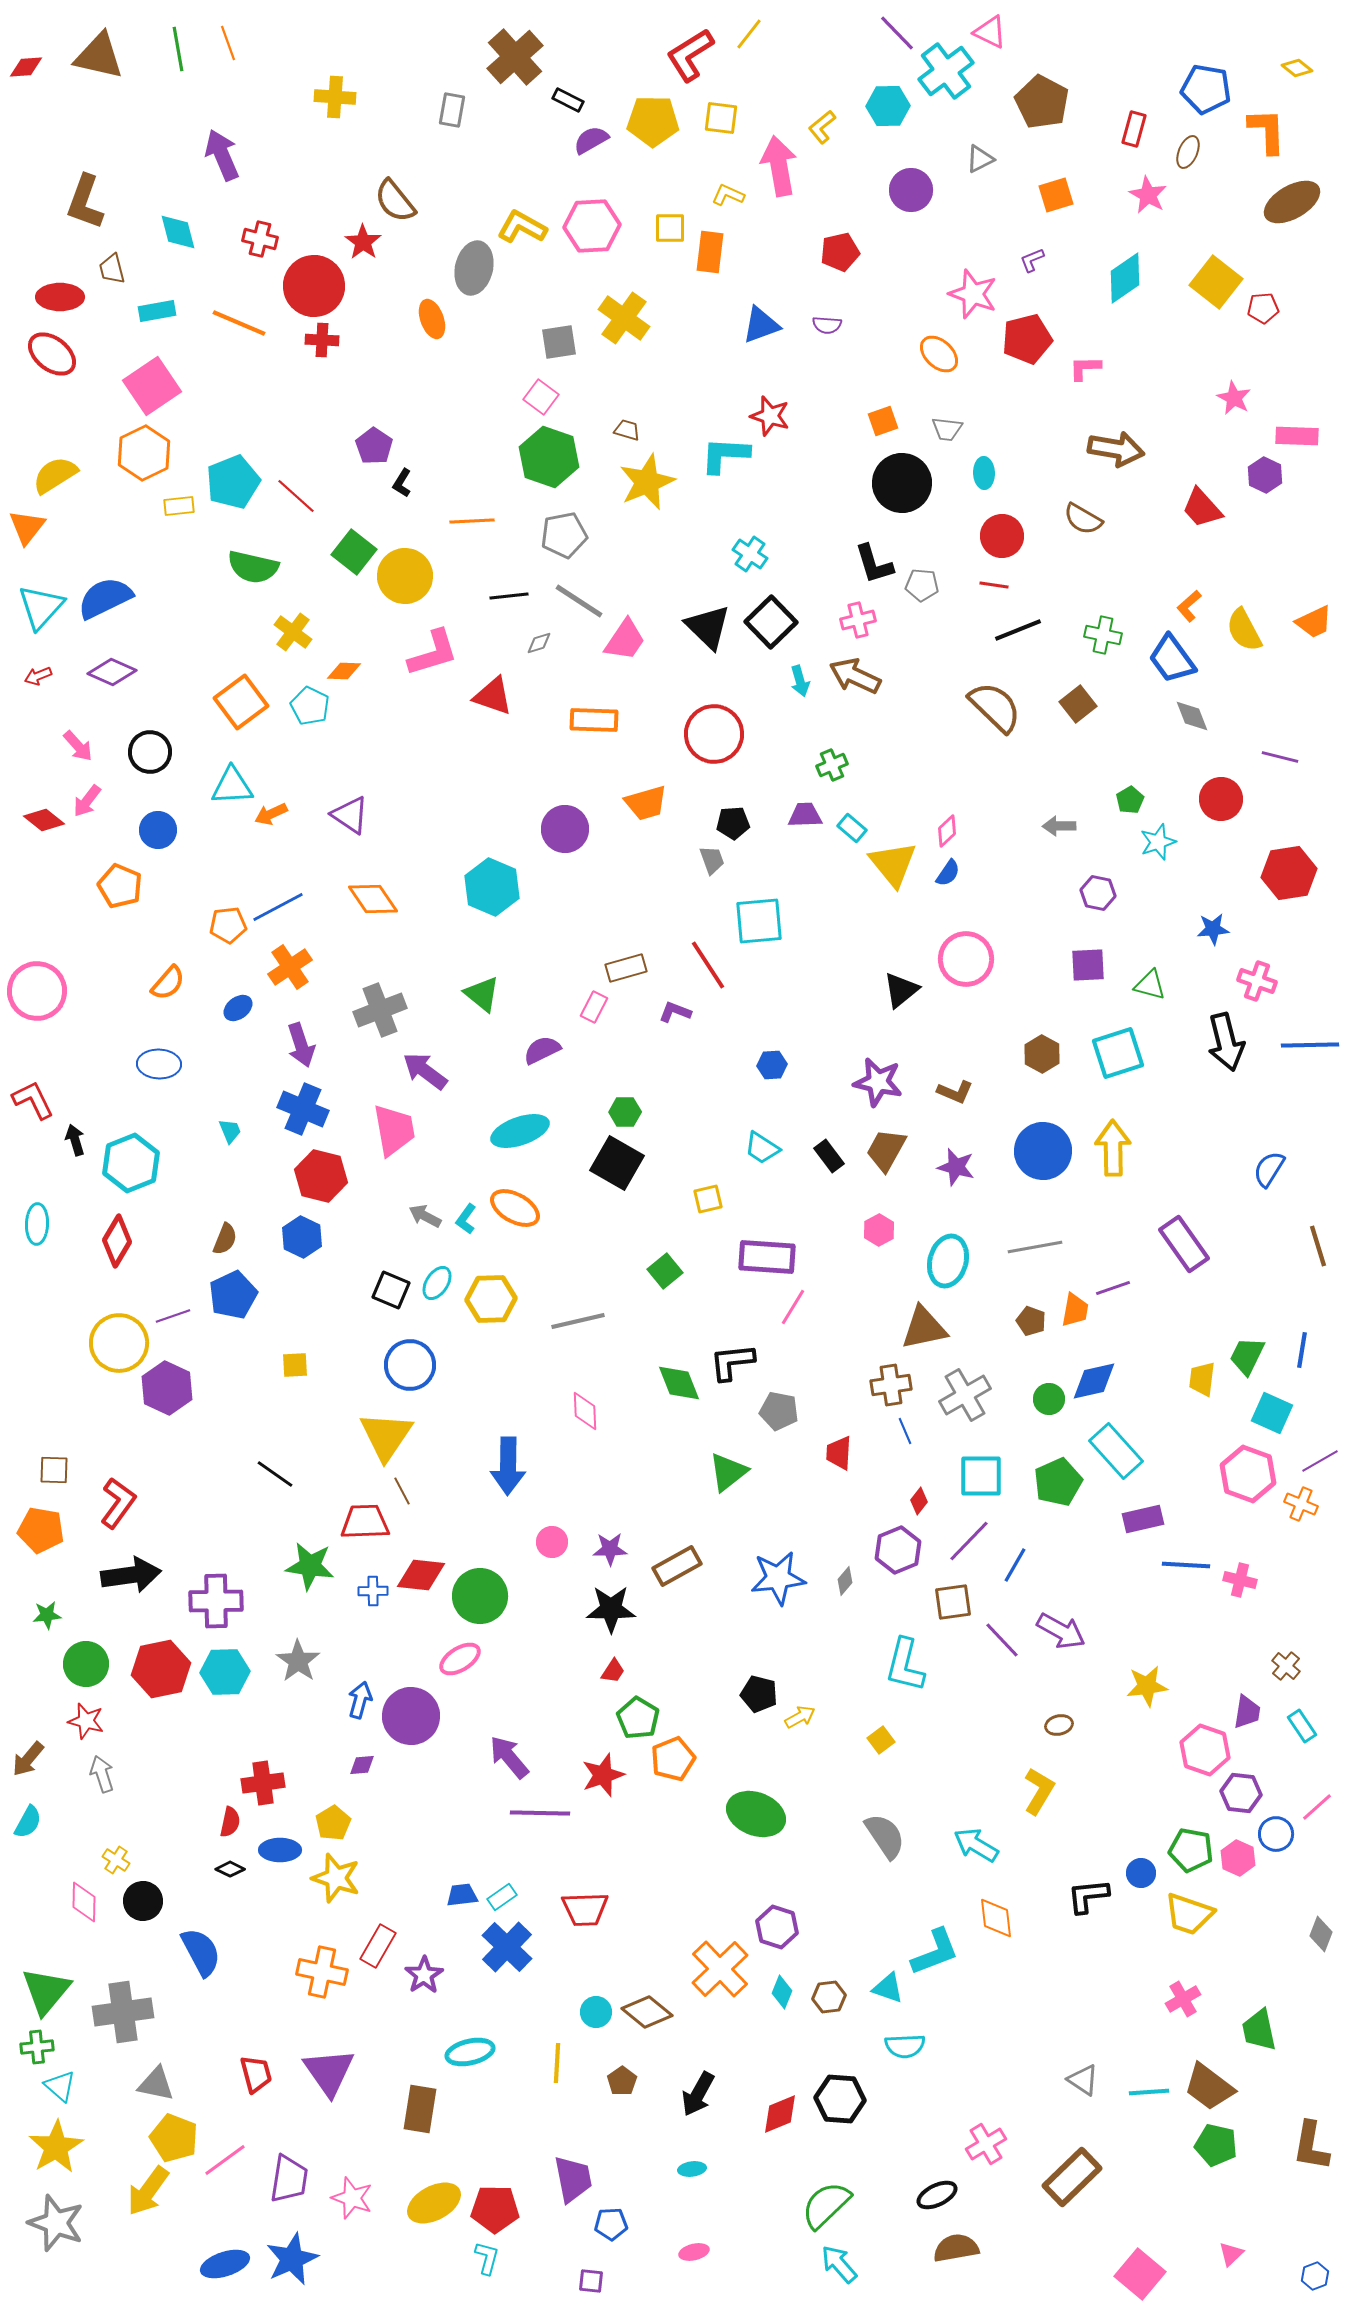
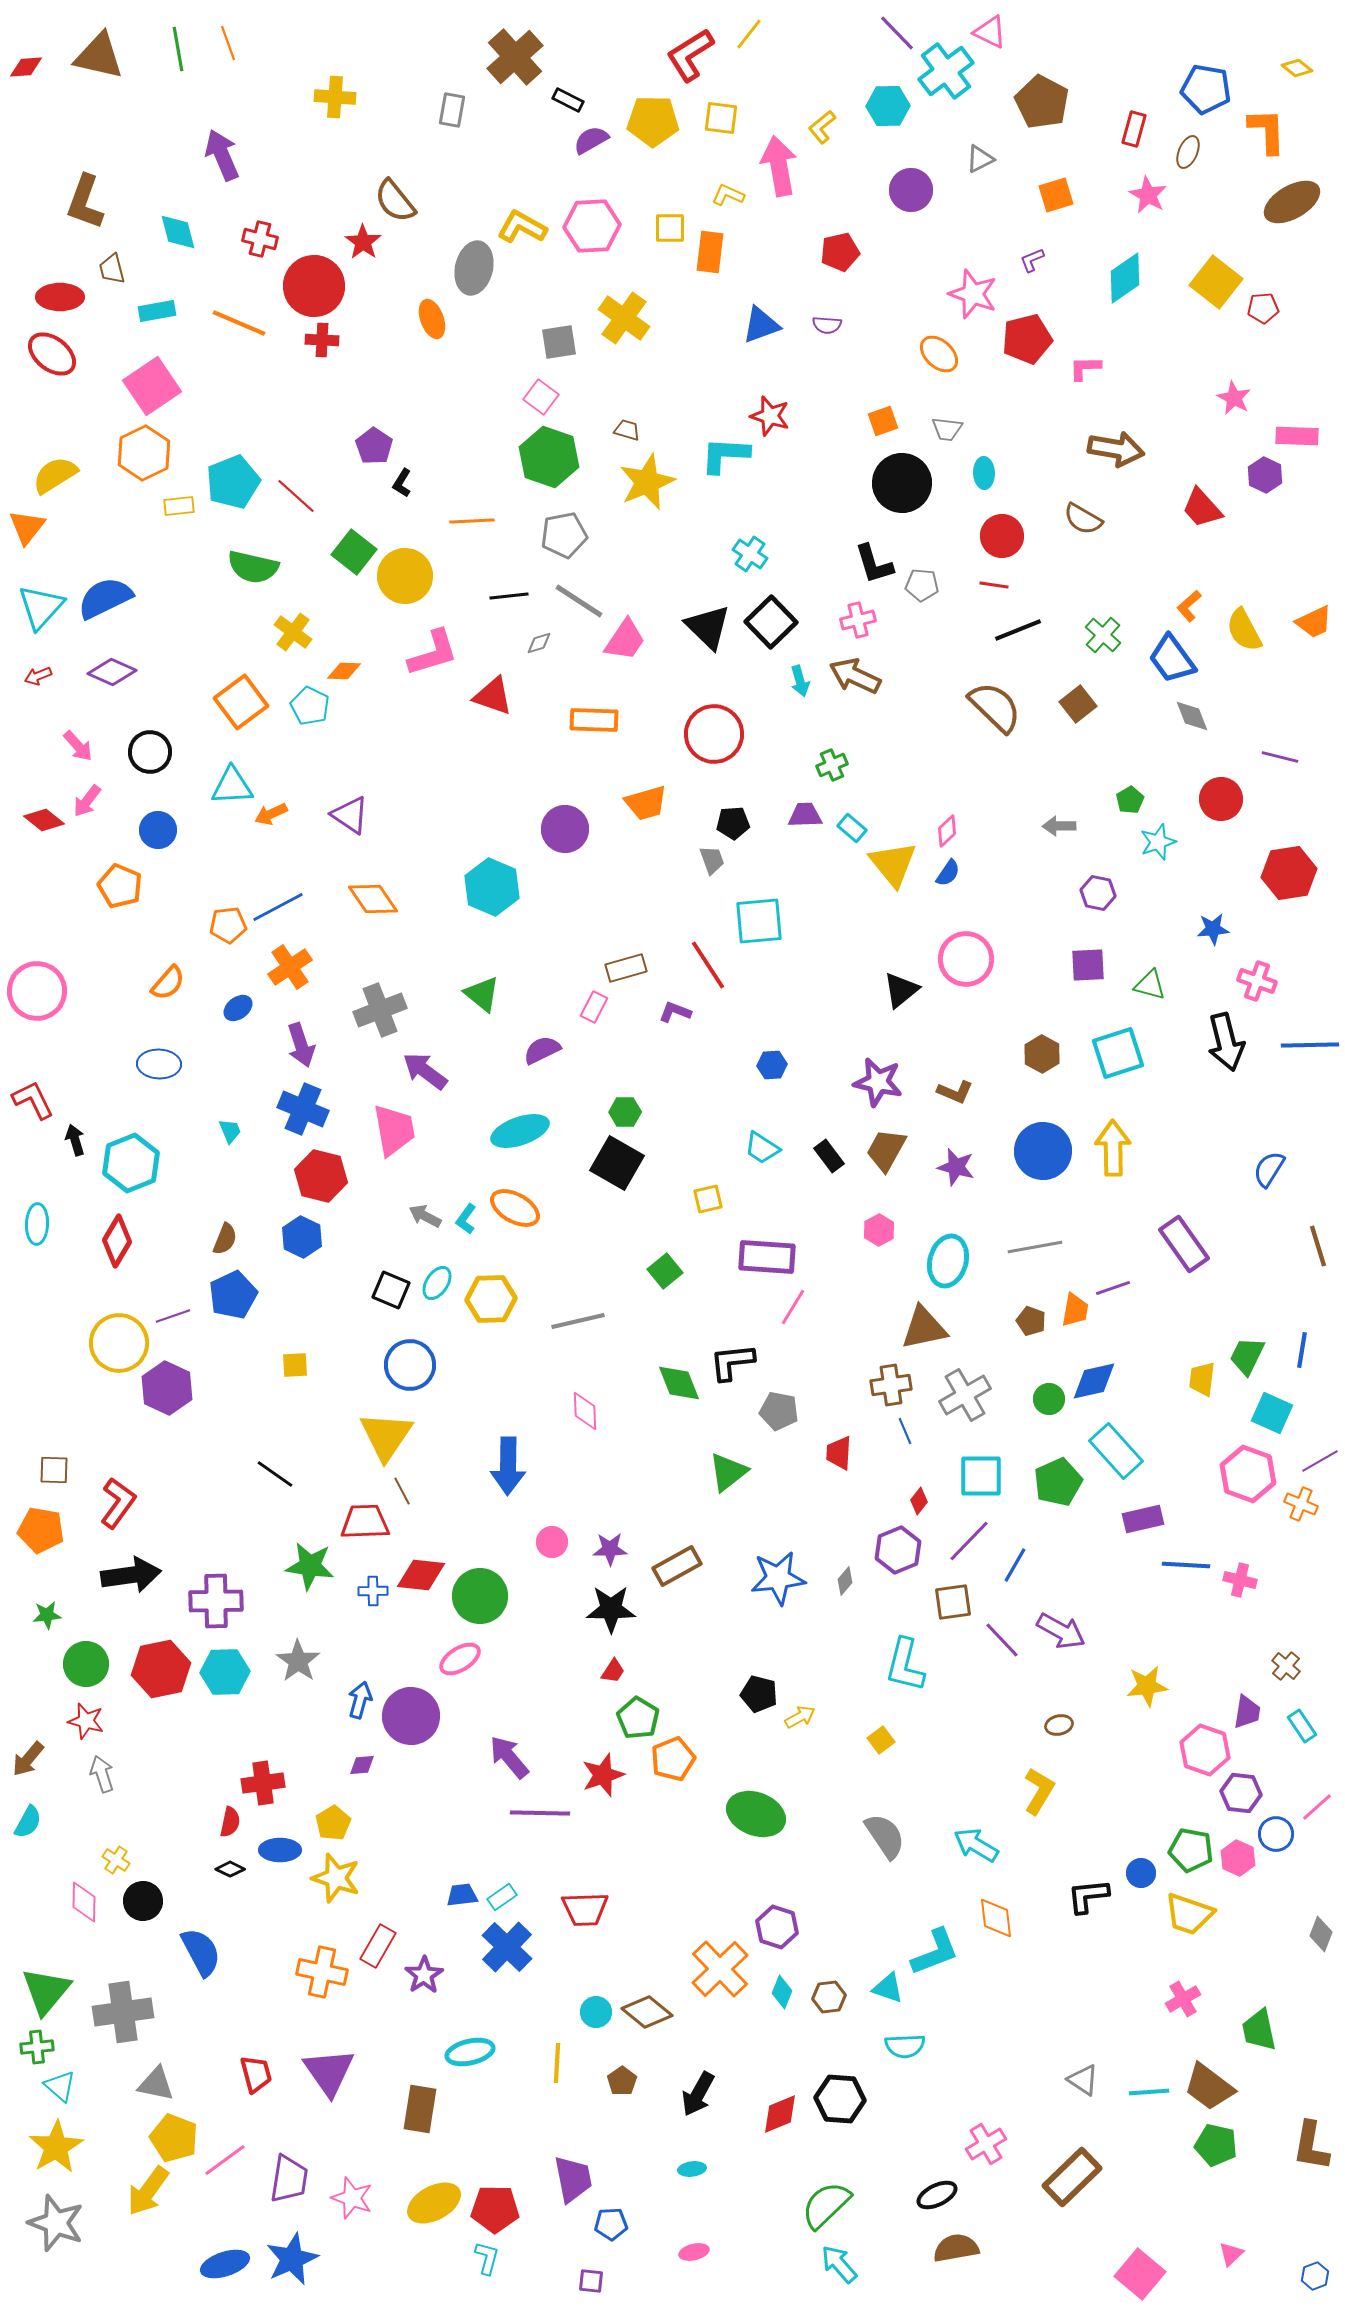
green cross at (1103, 635): rotated 30 degrees clockwise
